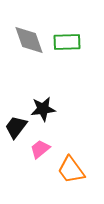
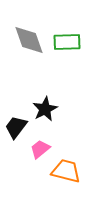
black star: moved 2 px right; rotated 20 degrees counterclockwise
orange trapezoid: moved 5 px left, 1 px down; rotated 140 degrees clockwise
